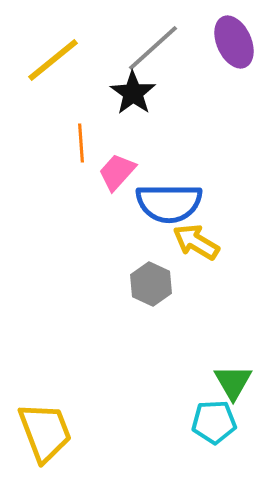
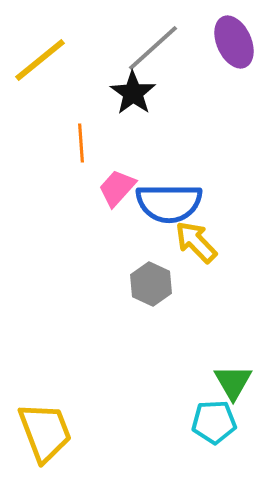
yellow line: moved 13 px left
pink trapezoid: moved 16 px down
yellow arrow: rotated 15 degrees clockwise
